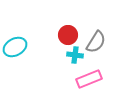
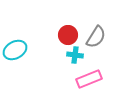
gray semicircle: moved 5 px up
cyan ellipse: moved 3 px down
